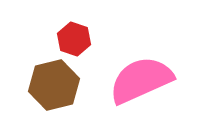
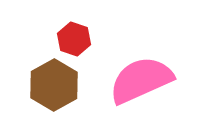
brown hexagon: rotated 15 degrees counterclockwise
